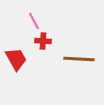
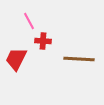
pink line: moved 5 px left
red trapezoid: rotated 125 degrees counterclockwise
